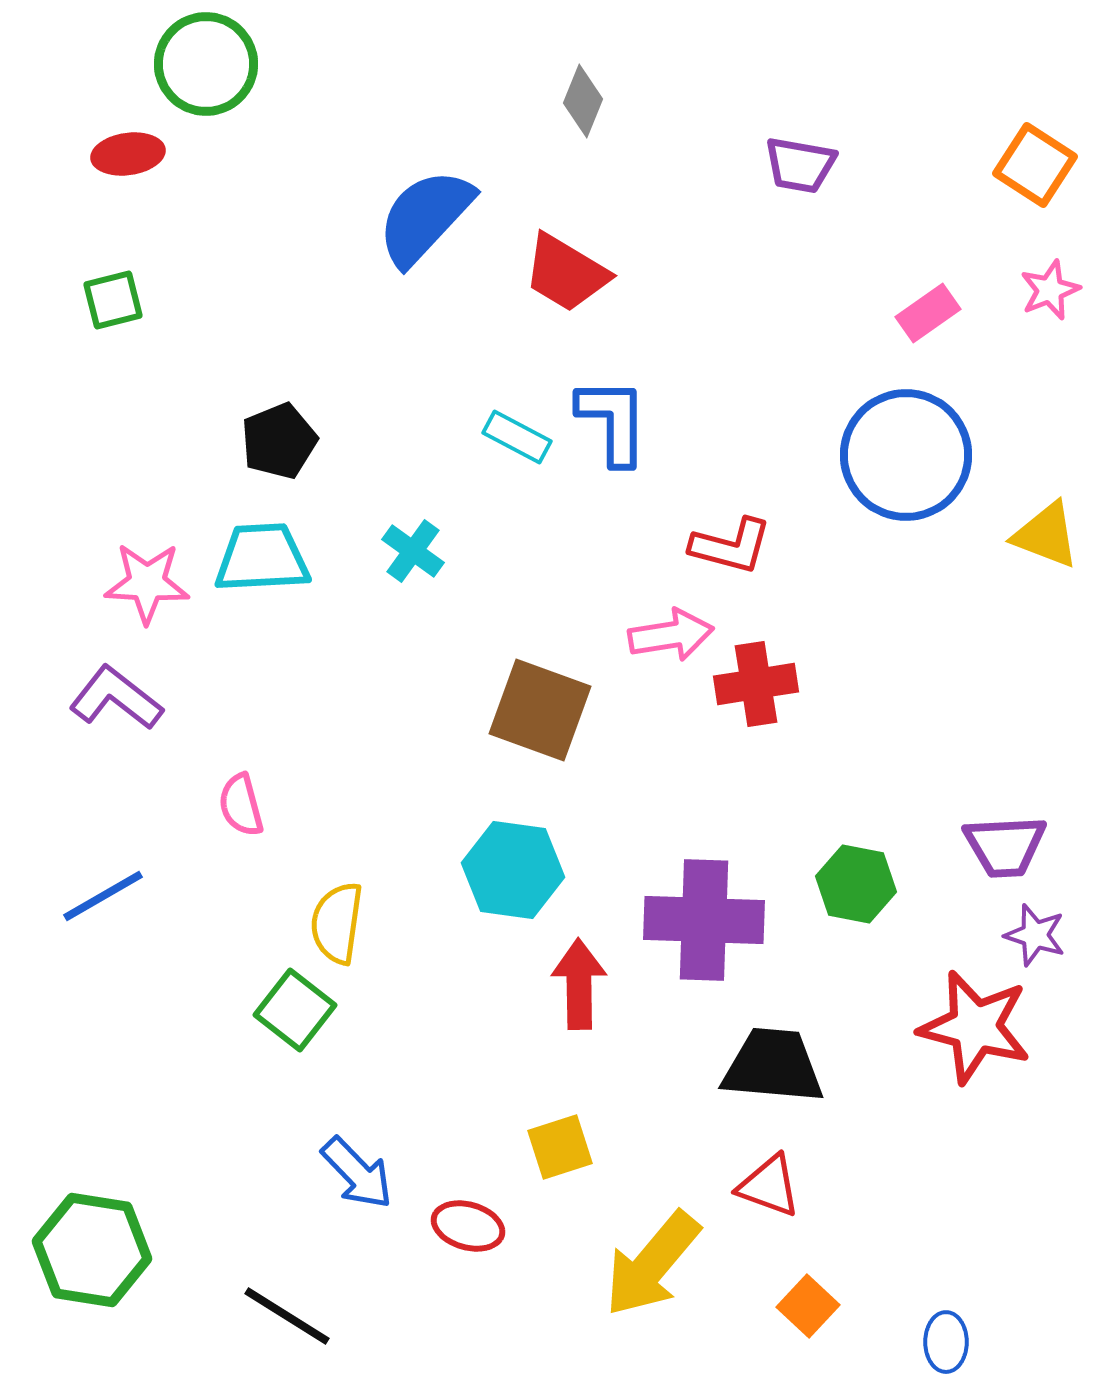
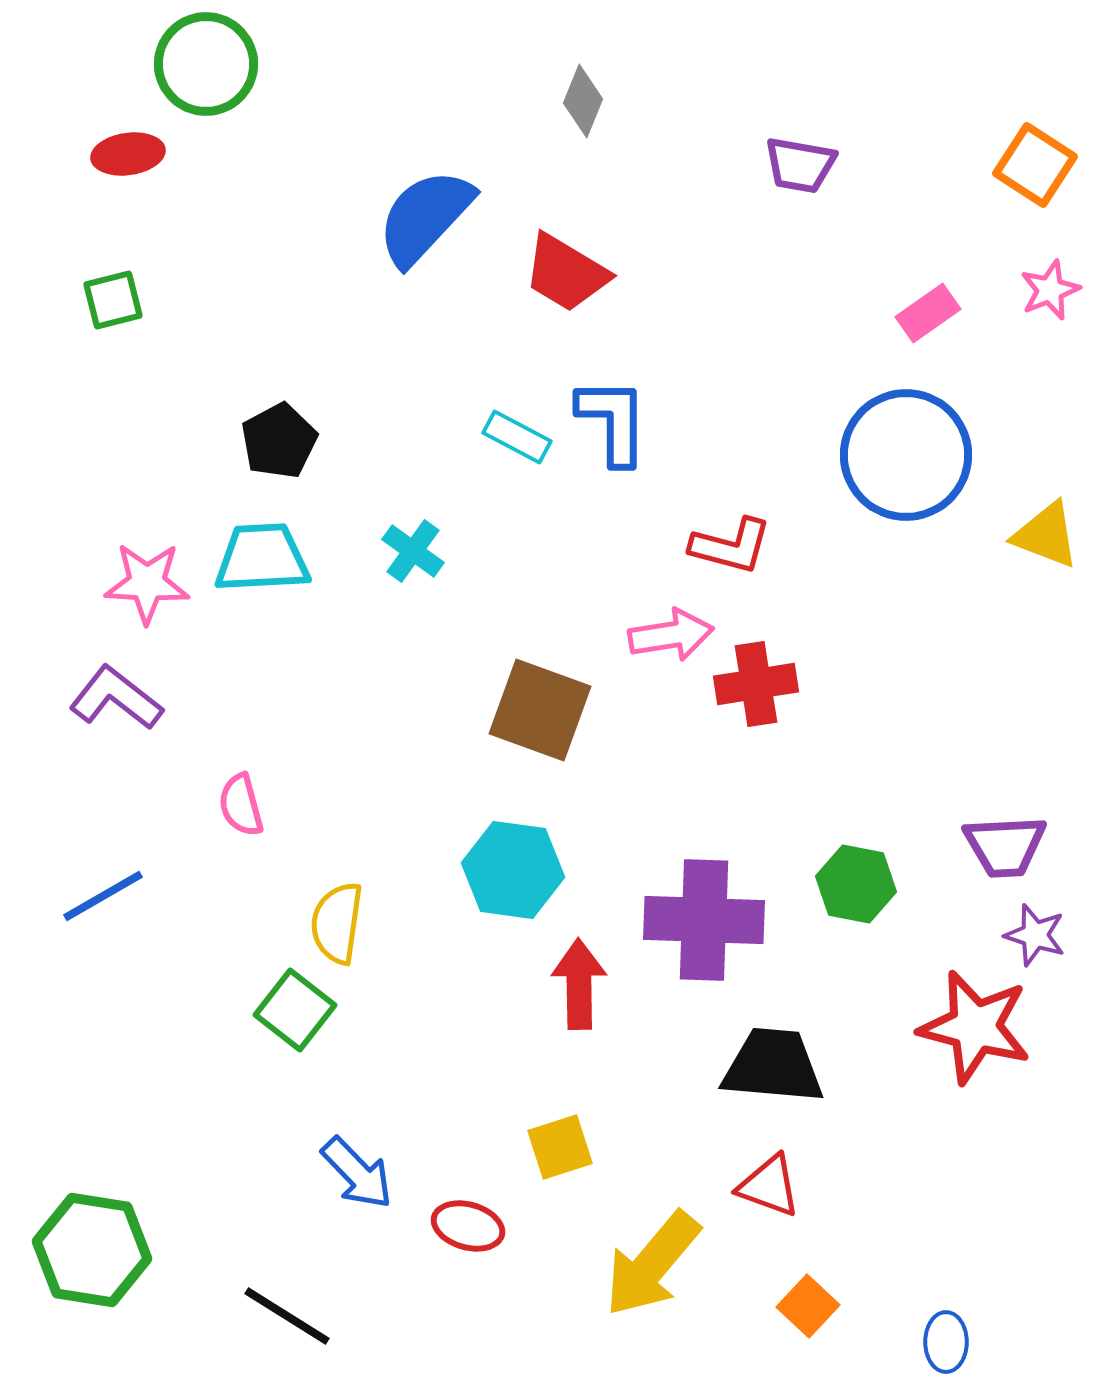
black pentagon at (279, 441): rotated 6 degrees counterclockwise
